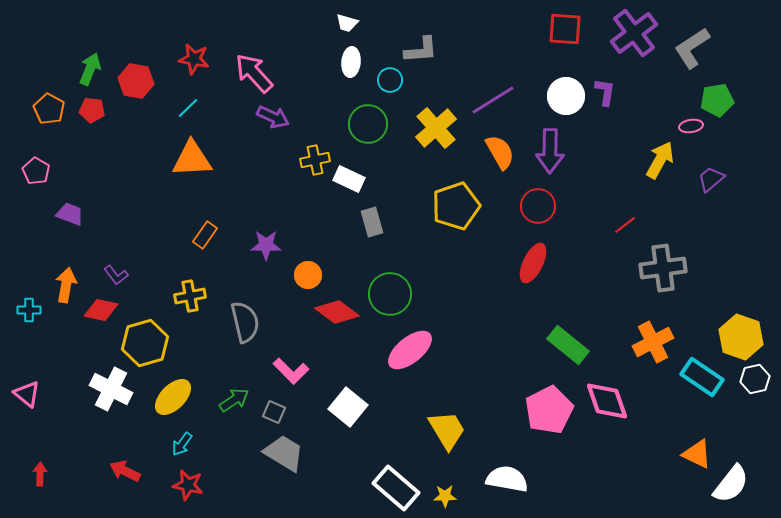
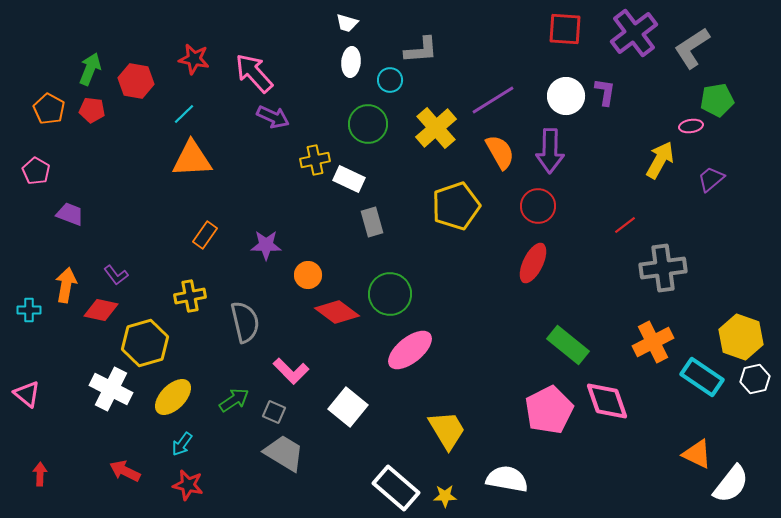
cyan line at (188, 108): moved 4 px left, 6 px down
